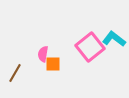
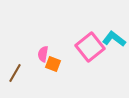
orange square: rotated 21 degrees clockwise
